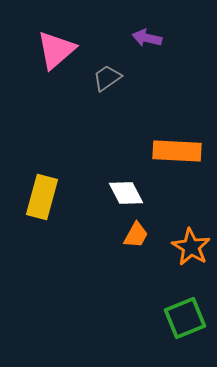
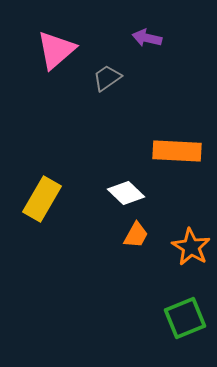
white diamond: rotated 18 degrees counterclockwise
yellow rectangle: moved 2 px down; rotated 15 degrees clockwise
